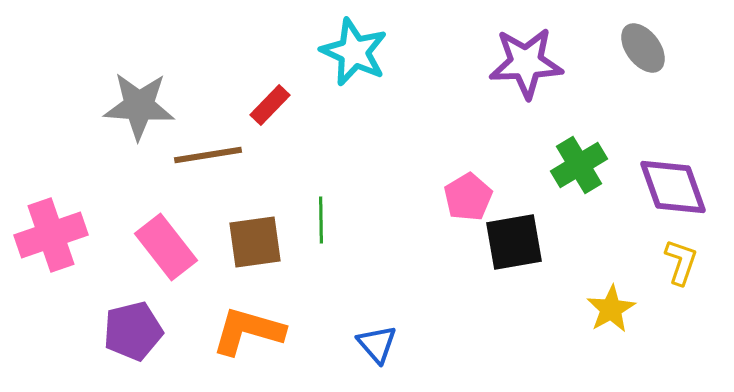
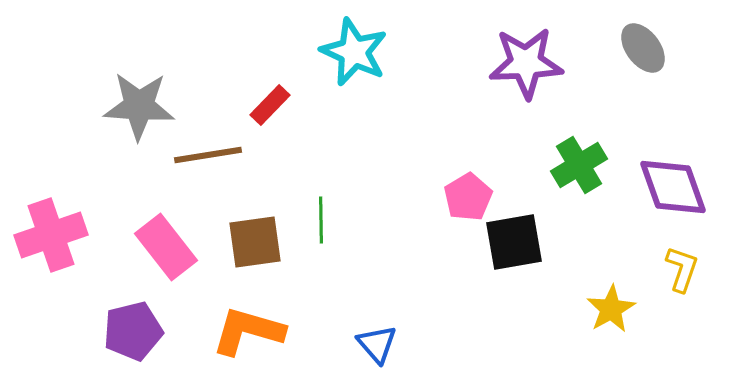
yellow L-shape: moved 1 px right, 7 px down
